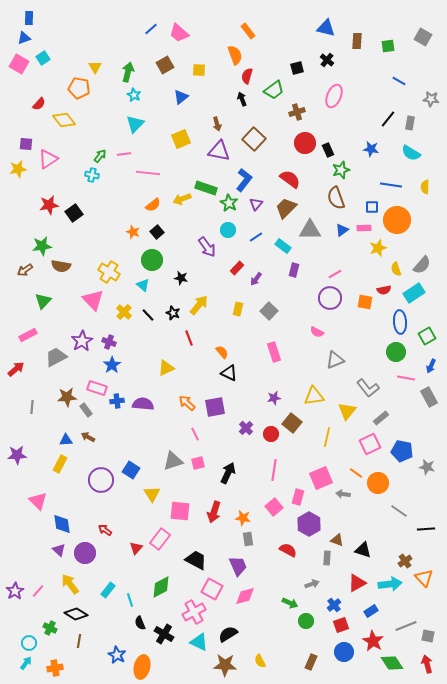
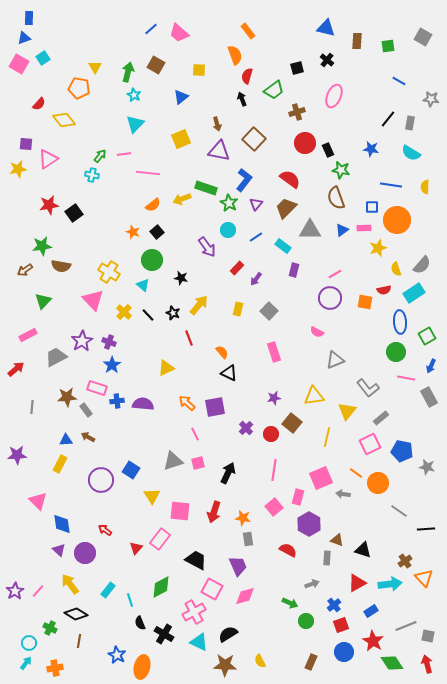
brown square at (165, 65): moved 9 px left; rotated 30 degrees counterclockwise
green star at (341, 170): rotated 30 degrees clockwise
yellow triangle at (152, 494): moved 2 px down
